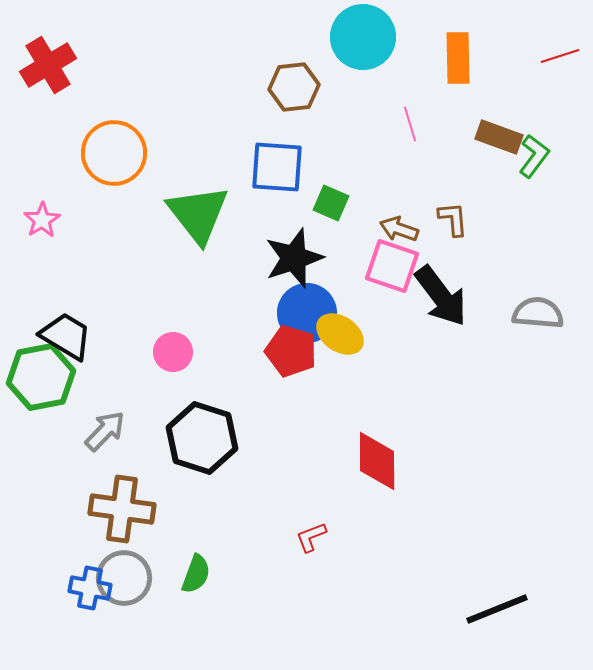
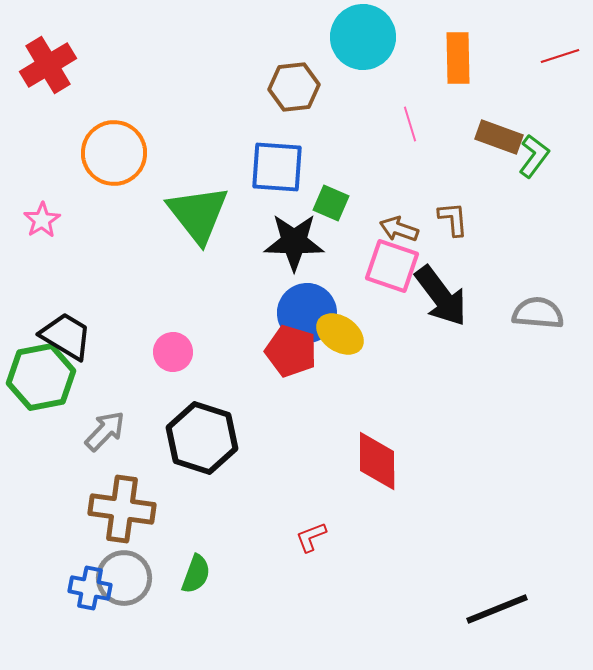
black star: moved 16 px up; rotated 20 degrees clockwise
